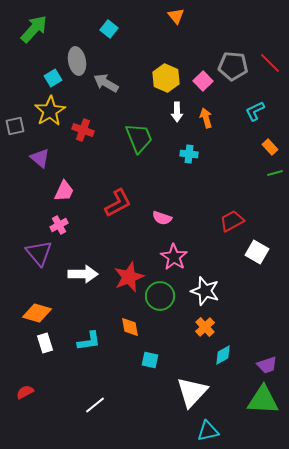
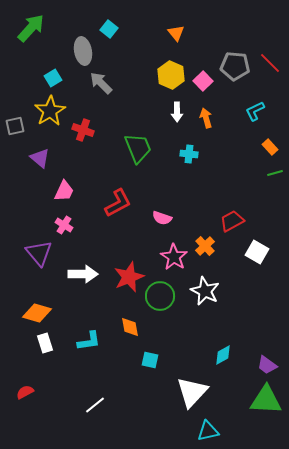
orange triangle at (176, 16): moved 17 px down
green arrow at (34, 29): moved 3 px left, 1 px up
gray ellipse at (77, 61): moved 6 px right, 10 px up
gray pentagon at (233, 66): moved 2 px right
yellow hexagon at (166, 78): moved 5 px right, 3 px up
gray arrow at (106, 83): moved 5 px left; rotated 15 degrees clockwise
green trapezoid at (139, 138): moved 1 px left, 10 px down
pink cross at (59, 225): moved 5 px right; rotated 30 degrees counterclockwise
white star at (205, 291): rotated 8 degrees clockwise
orange cross at (205, 327): moved 81 px up
purple trapezoid at (267, 365): rotated 55 degrees clockwise
green triangle at (263, 400): moved 3 px right
